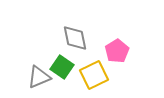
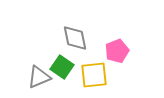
pink pentagon: rotated 10 degrees clockwise
yellow square: rotated 20 degrees clockwise
